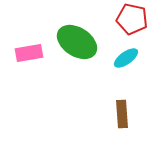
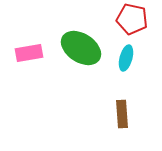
green ellipse: moved 4 px right, 6 px down
cyan ellipse: rotated 40 degrees counterclockwise
